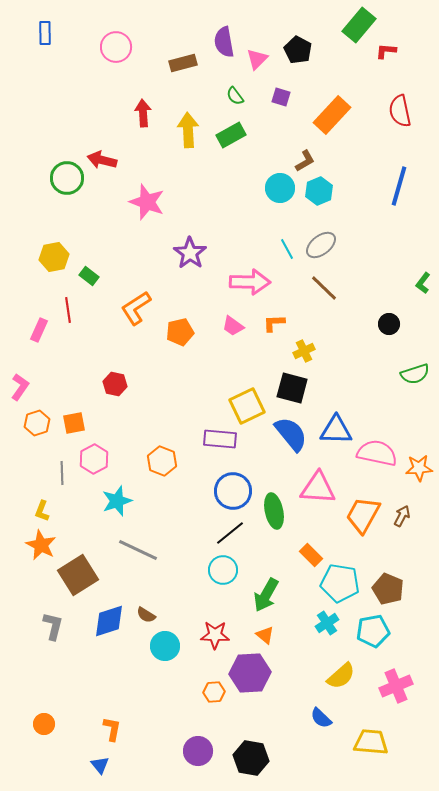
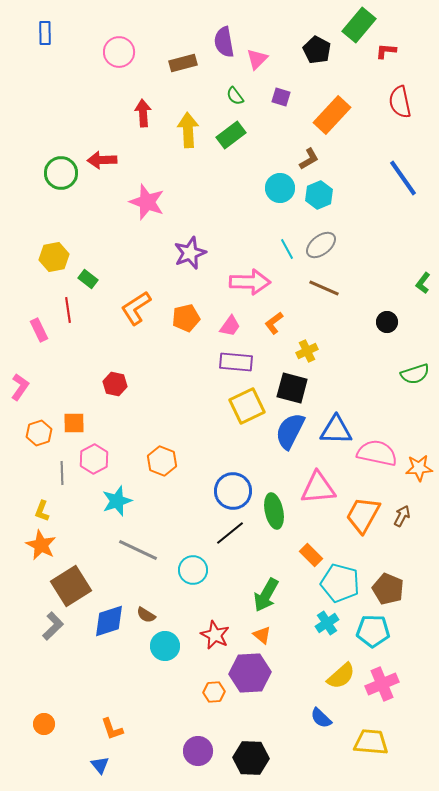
pink circle at (116, 47): moved 3 px right, 5 px down
black pentagon at (298, 50): moved 19 px right
red semicircle at (400, 111): moved 9 px up
green rectangle at (231, 135): rotated 8 degrees counterclockwise
red arrow at (102, 160): rotated 16 degrees counterclockwise
brown L-shape at (305, 161): moved 4 px right, 2 px up
green circle at (67, 178): moved 6 px left, 5 px up
blue line at (399, 186): moved 4 px right, 8 px up; rotated 51 degrees counterclockwise
cyan hexagon at (319, 191): moved 4 px down
purple star at (190, 253): rotated 16 degrees clockwise
green rectangle at (89, 276): moved 1 px left, 3 px down
brown line at (324, 288): rotated 20 degrees counterclockwise
orange L-shape at (274, 323): rotated 35 degrees counterclockwise
black circle at (389, 324): moved 2 px left, 2 px up
pink trapezoid at (233, 326): moved 3 px left; rotated 90 degrees counterclockwise
pink rectangle at (39, 330): rotated 50 degrees counterclockwise
orange pentagon at (180, 332): moved 6 px right, 14 px up
yellow cross at (304, 351): moved 3 px right
orange hexagon at (37, 423): moved 2 px right, 10 px down
orange square at (74, 423): rotated 10 degrees clockwise
blue semicircle at (291, 434): moved 1 px left, 3 px up; rotated 114 degrees counterclockwise
purple rectangle at (220, 439): moved 16 px right, 77 px up
pink triangle at (318, 488): rotated 9 degrees counterclockwise
cyan circle at (223, 570): moved 30 px left
brown square at (78, 575): moved 7 px left, 11 px down
cyan pentagon at (340, 583): rotated 6 degrees clockwise
gray L-shape at (53, 626): rotated 32 degrees clockwise
cyan pentagon at (373, 631): rotated 12 degrees clockwise
red star at (215, 635): rotated 24 degrees clockwise
orange triangle at (265, 635): moved 3 px left
pink cross at (396, 686): moved 14 px left, 2 px up
orange L-shape at (112, 729): rotated 150 degrees clockwise
black hexagon at (251, 758): rotated 8 degrees counterclockwise
